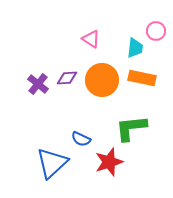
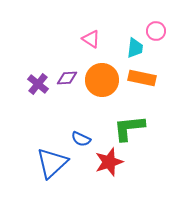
green L-shape: moved 2 px left
